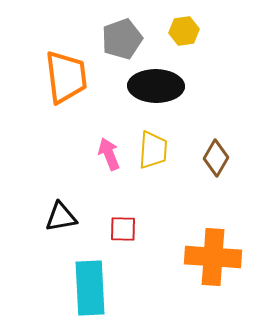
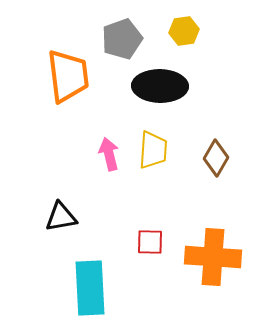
orange trapezoid: moved 2 px right, 1 px up
black ellipse: moved 4 px right
pink arrow: rotated 8 degrees clockwise
red square: moved 27 px right, 13 px down
